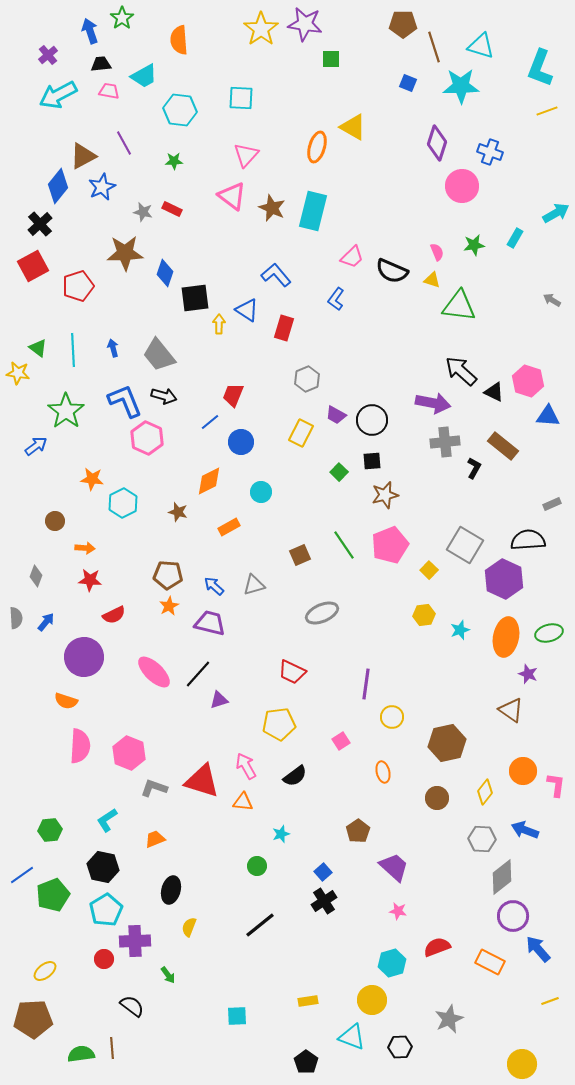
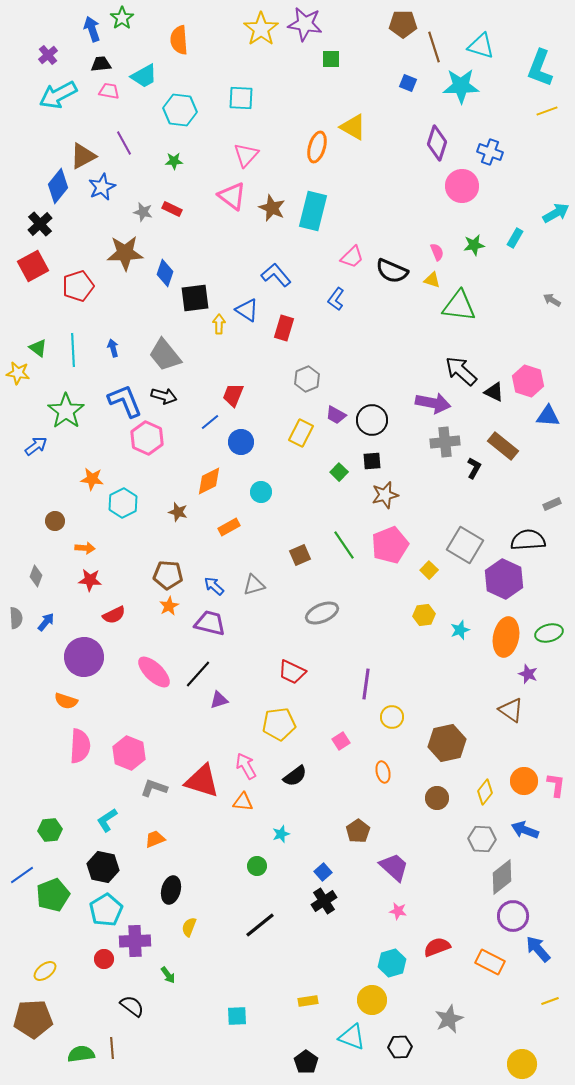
blue arrow at (90, 31): moved 2 px right, 2 px up
gray trapezoid at (159, 355): moved 6 px right
orange circle at (523, 771): moved 1 px right, 10 px down
